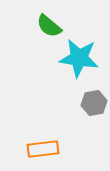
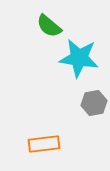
orange rectangle: moved 1 px right, 5 px up
